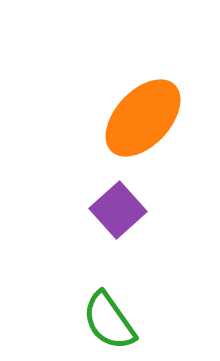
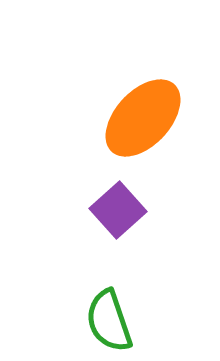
green semicircle: rotated 16 degrees clockwise
